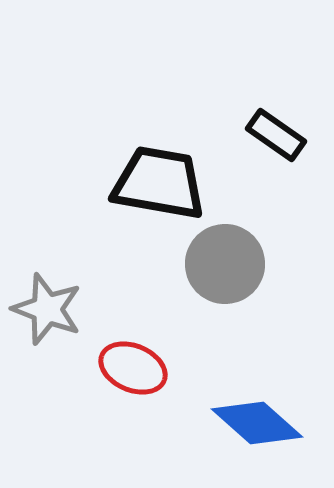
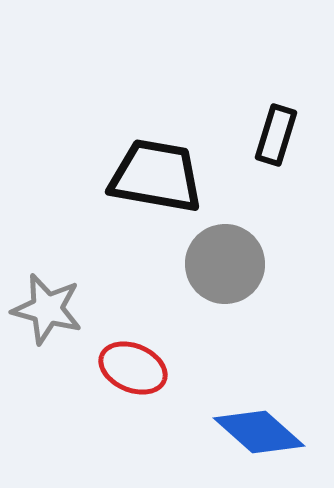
black rectangle: rotated 72 degrees clockwise
black trapezoid: moved 3 px left, 7 px up
gray star: rotated 6 degrees counterclockwise
blue diamond: moved 2 px right, 9 px down
